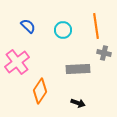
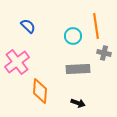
cyan circle: moved 10 px right, 6 px down
orange diamond: rotated 30 degrees counterclockwise
